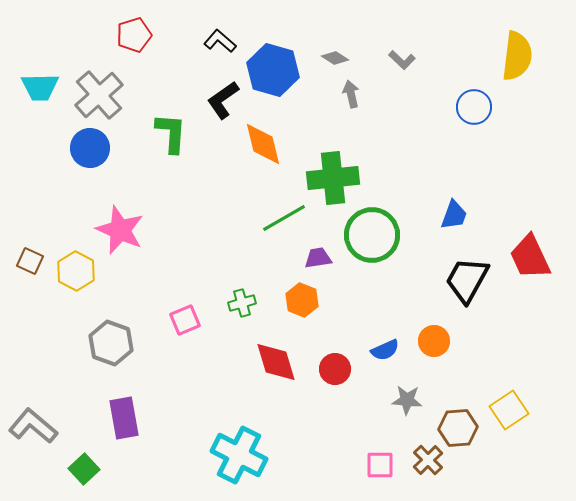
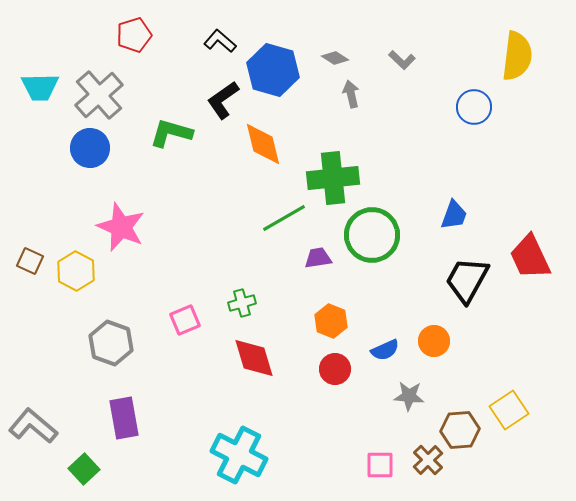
green L-shape at (171, 133): rotated 78 degrees counterclockwise
pink star at (120, 230): moved 1 px right, 3 px up
orange hexagon at (302, 300): moved 29 px right, 21 px down
red diamond at (276, 362): moved 22 px left, 4 px up
gray star at (407, 400): moved 2 px right, 4 px up
brown hexagon at (458, 428): moved 2 px right, 2 px down
